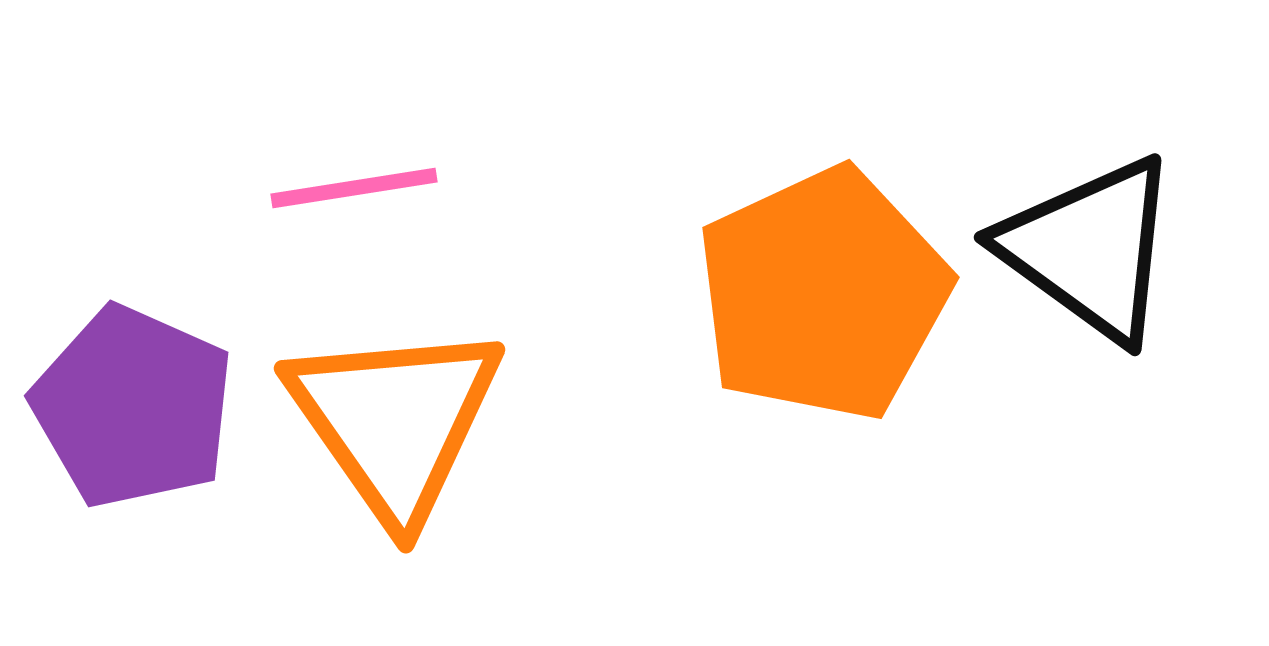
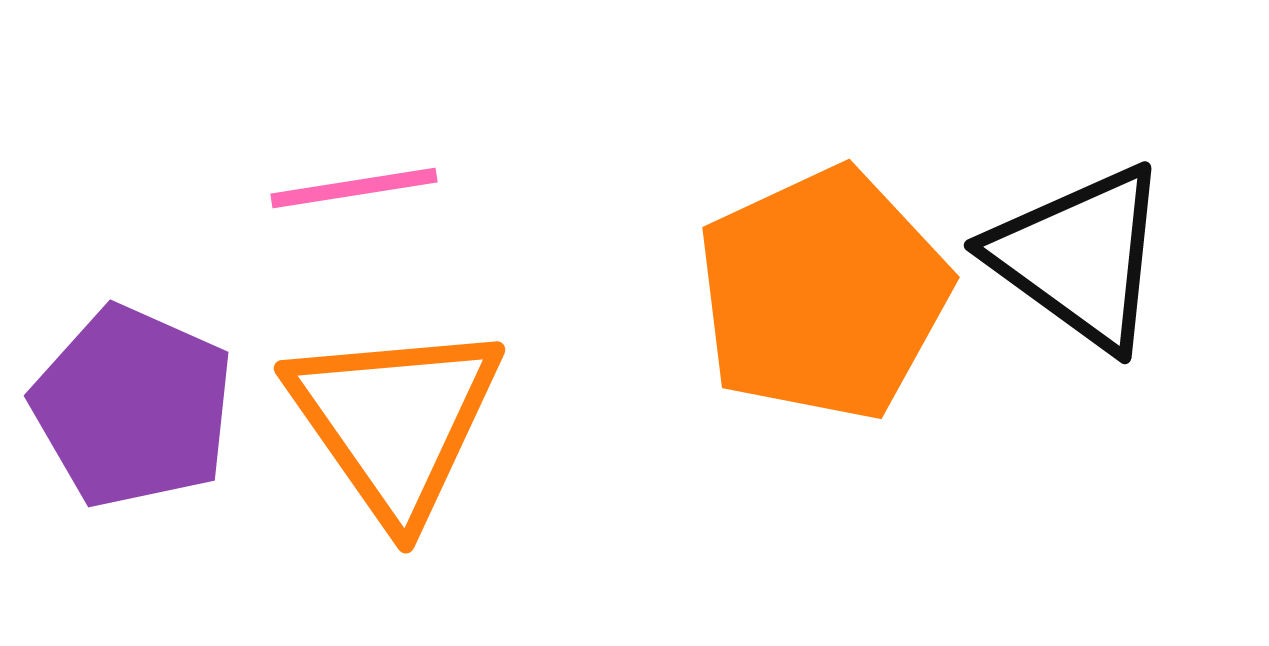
black triangle: moved 10 px left, 8 px down
